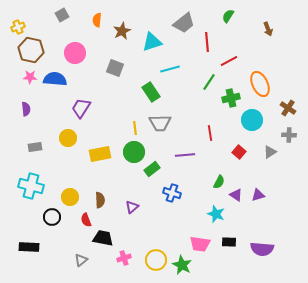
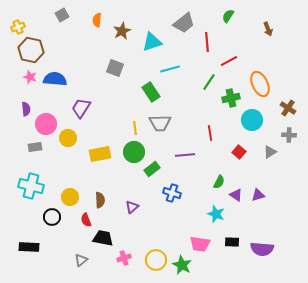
pink circle at (75, 53): moved 29 px left, 71 px down
pink star at (30, 77): rotated 16 degrees clockwise
black rectangle at (229, 242): moved 3 px right
